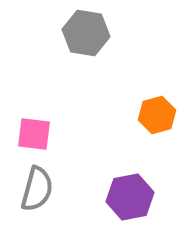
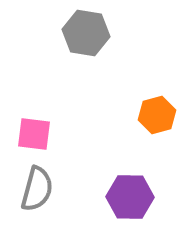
purple hexagon: rotated 12 degrees clockwise
